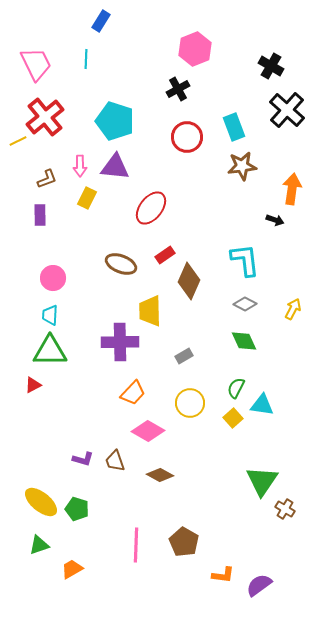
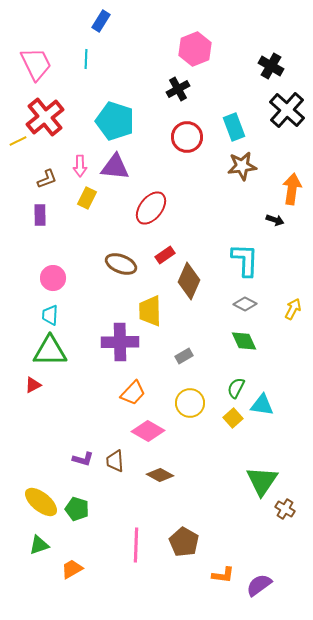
cyan L-shape at (245, 260): rotated 9 degrees clockwise
brown trapezoid at (115, 461): rotated 15 degrees clockwise
